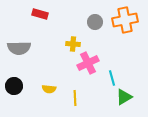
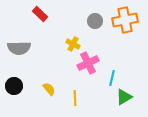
red rectangle: rotated 28 degrees clockwise
gray circle: moved 1 px up
yellow cross: rotated 24 degrees clockwise
cyan line: rotated 28 degrees clockwise
yellow semicircle: rotated 136 degrees counterclockwise
